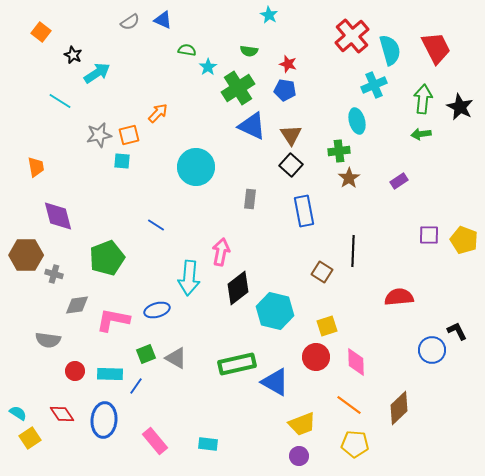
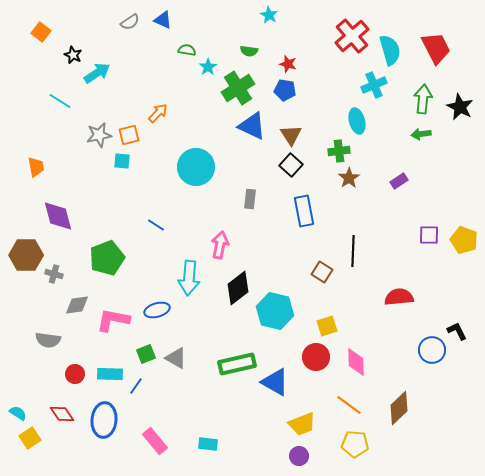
pink arrow at (221, 252): moved 1 px left, 7 px up
red circle at (75, 371): moved 3 px down
